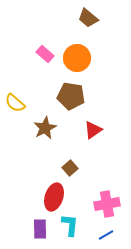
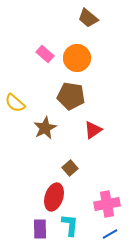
blue line: moved 4 px right, 1 px up
